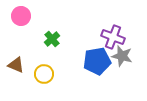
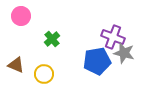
gray star: moved 2 px right, 3 px up
